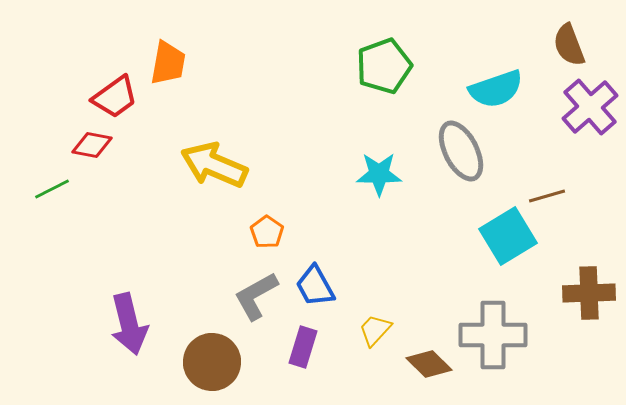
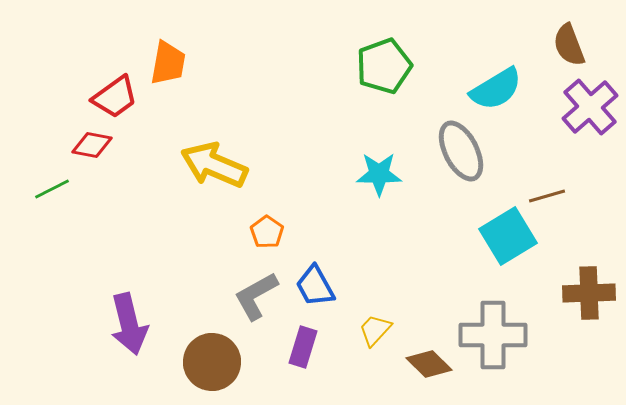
cyan semicircle: rotated 12 degrees counterclockwise
